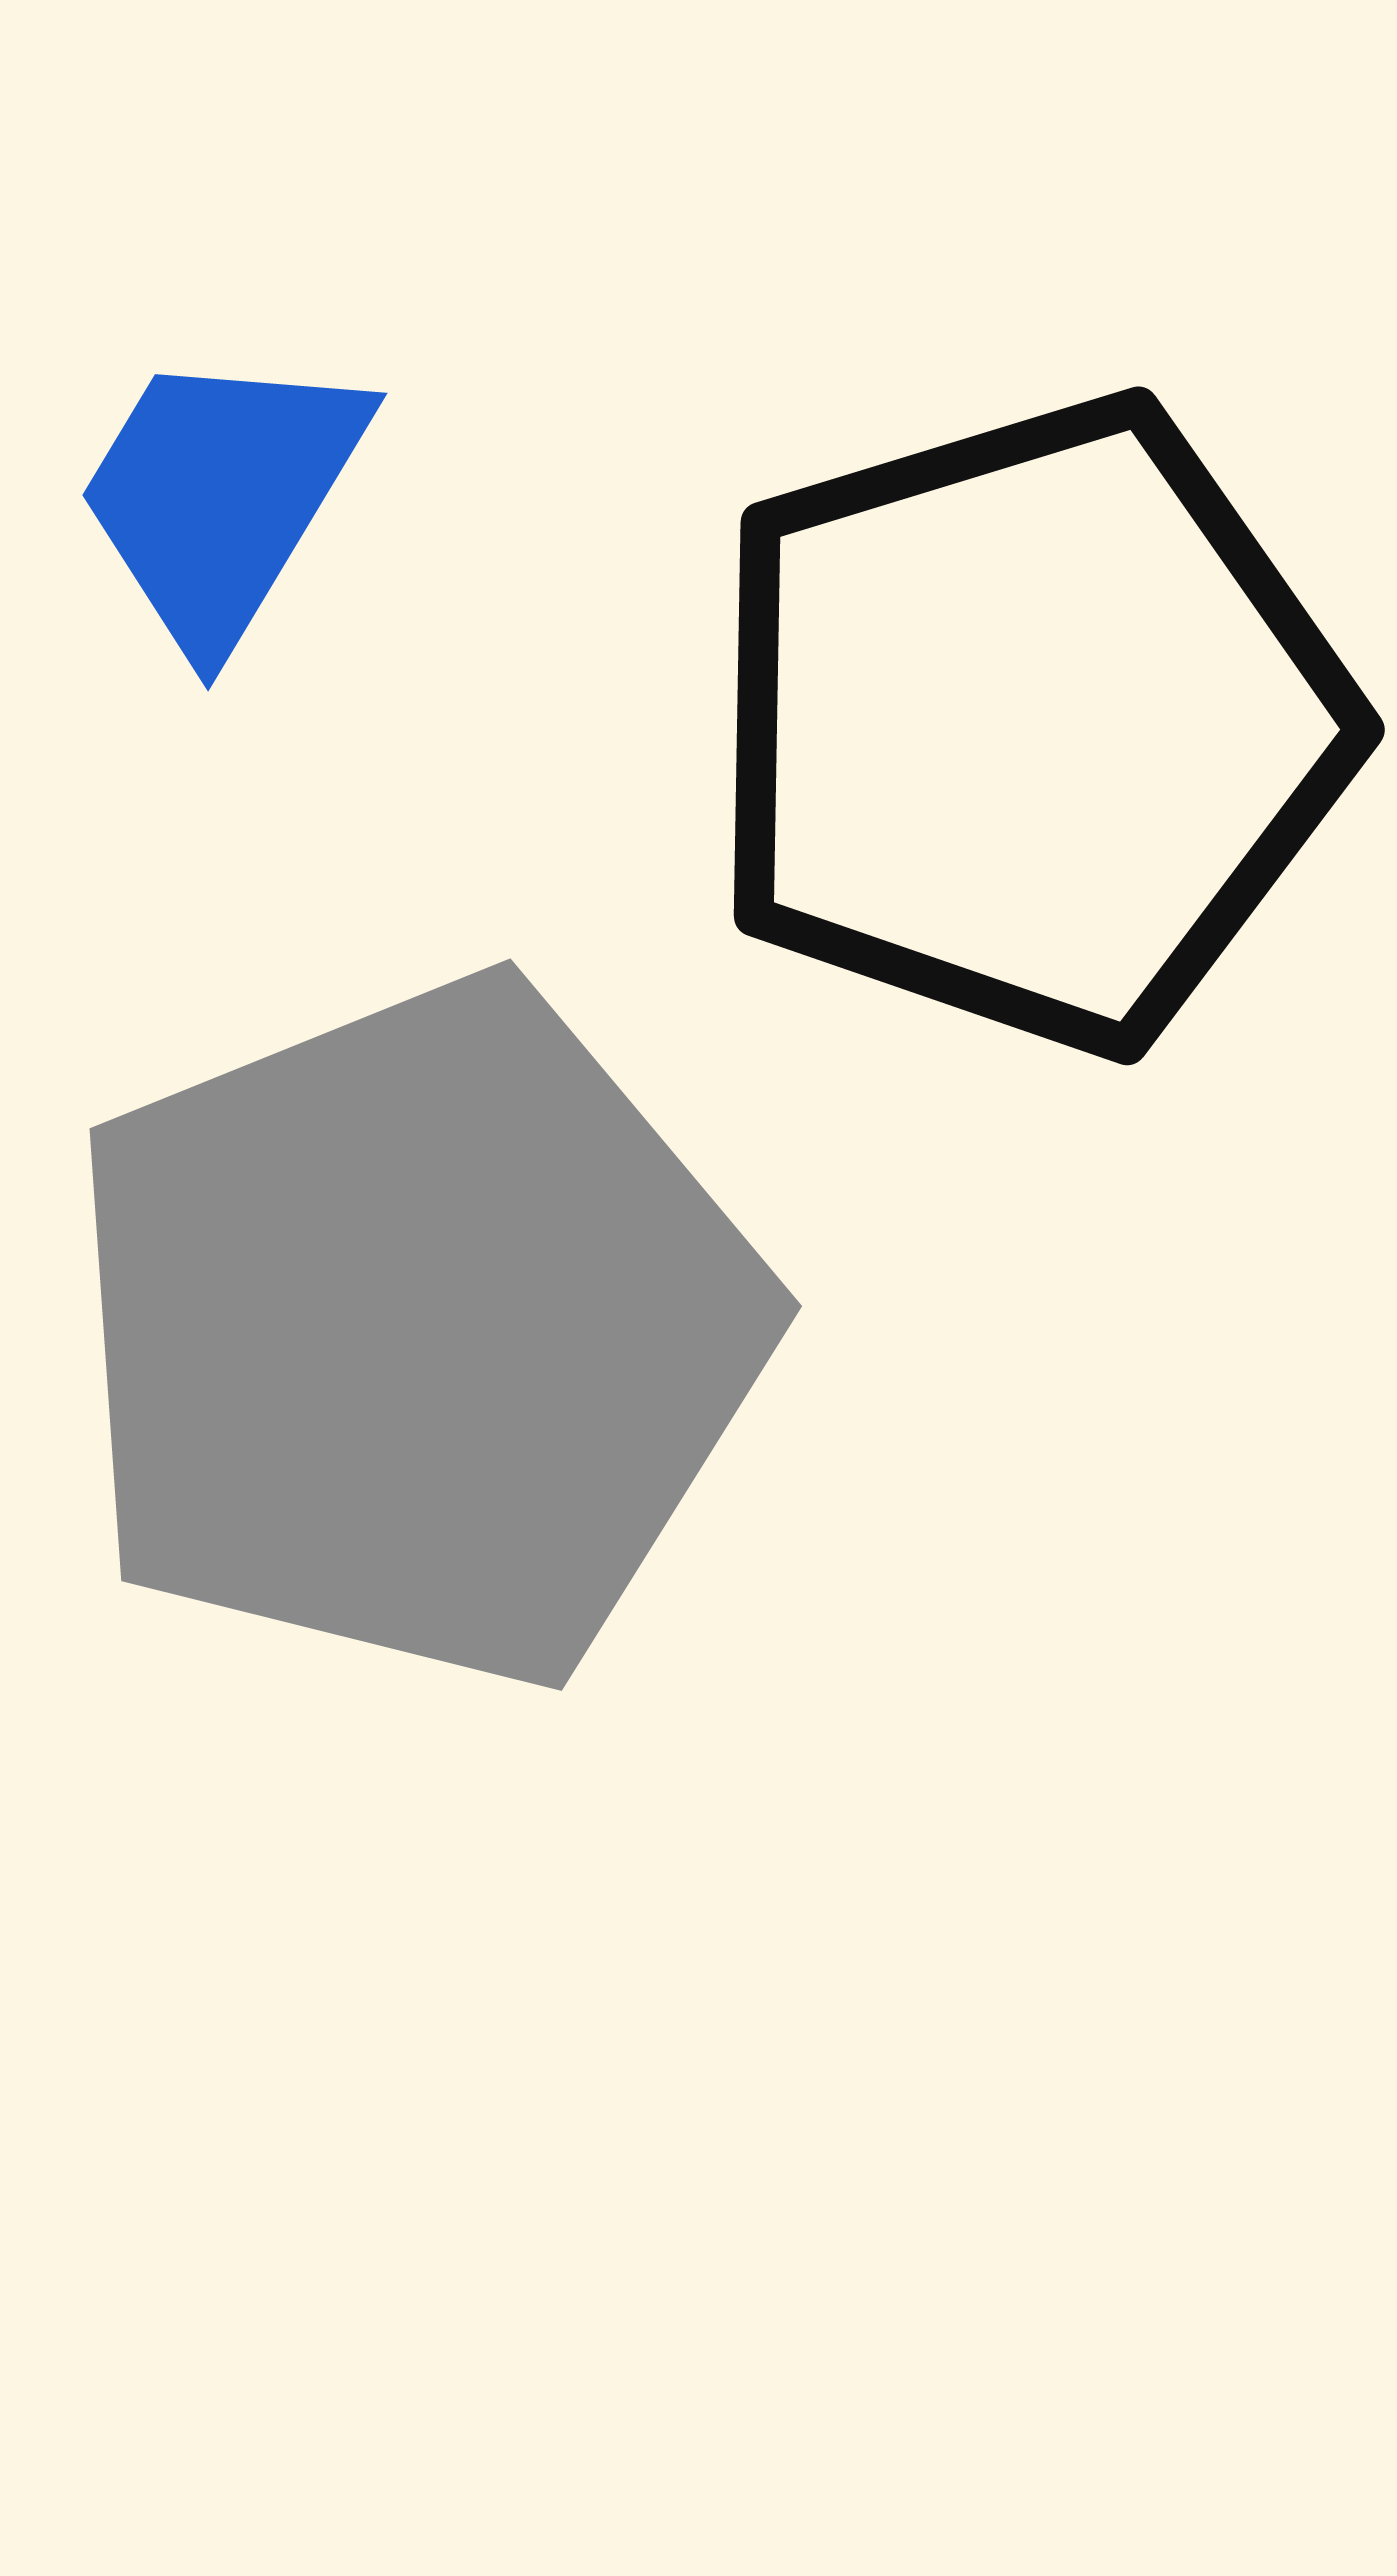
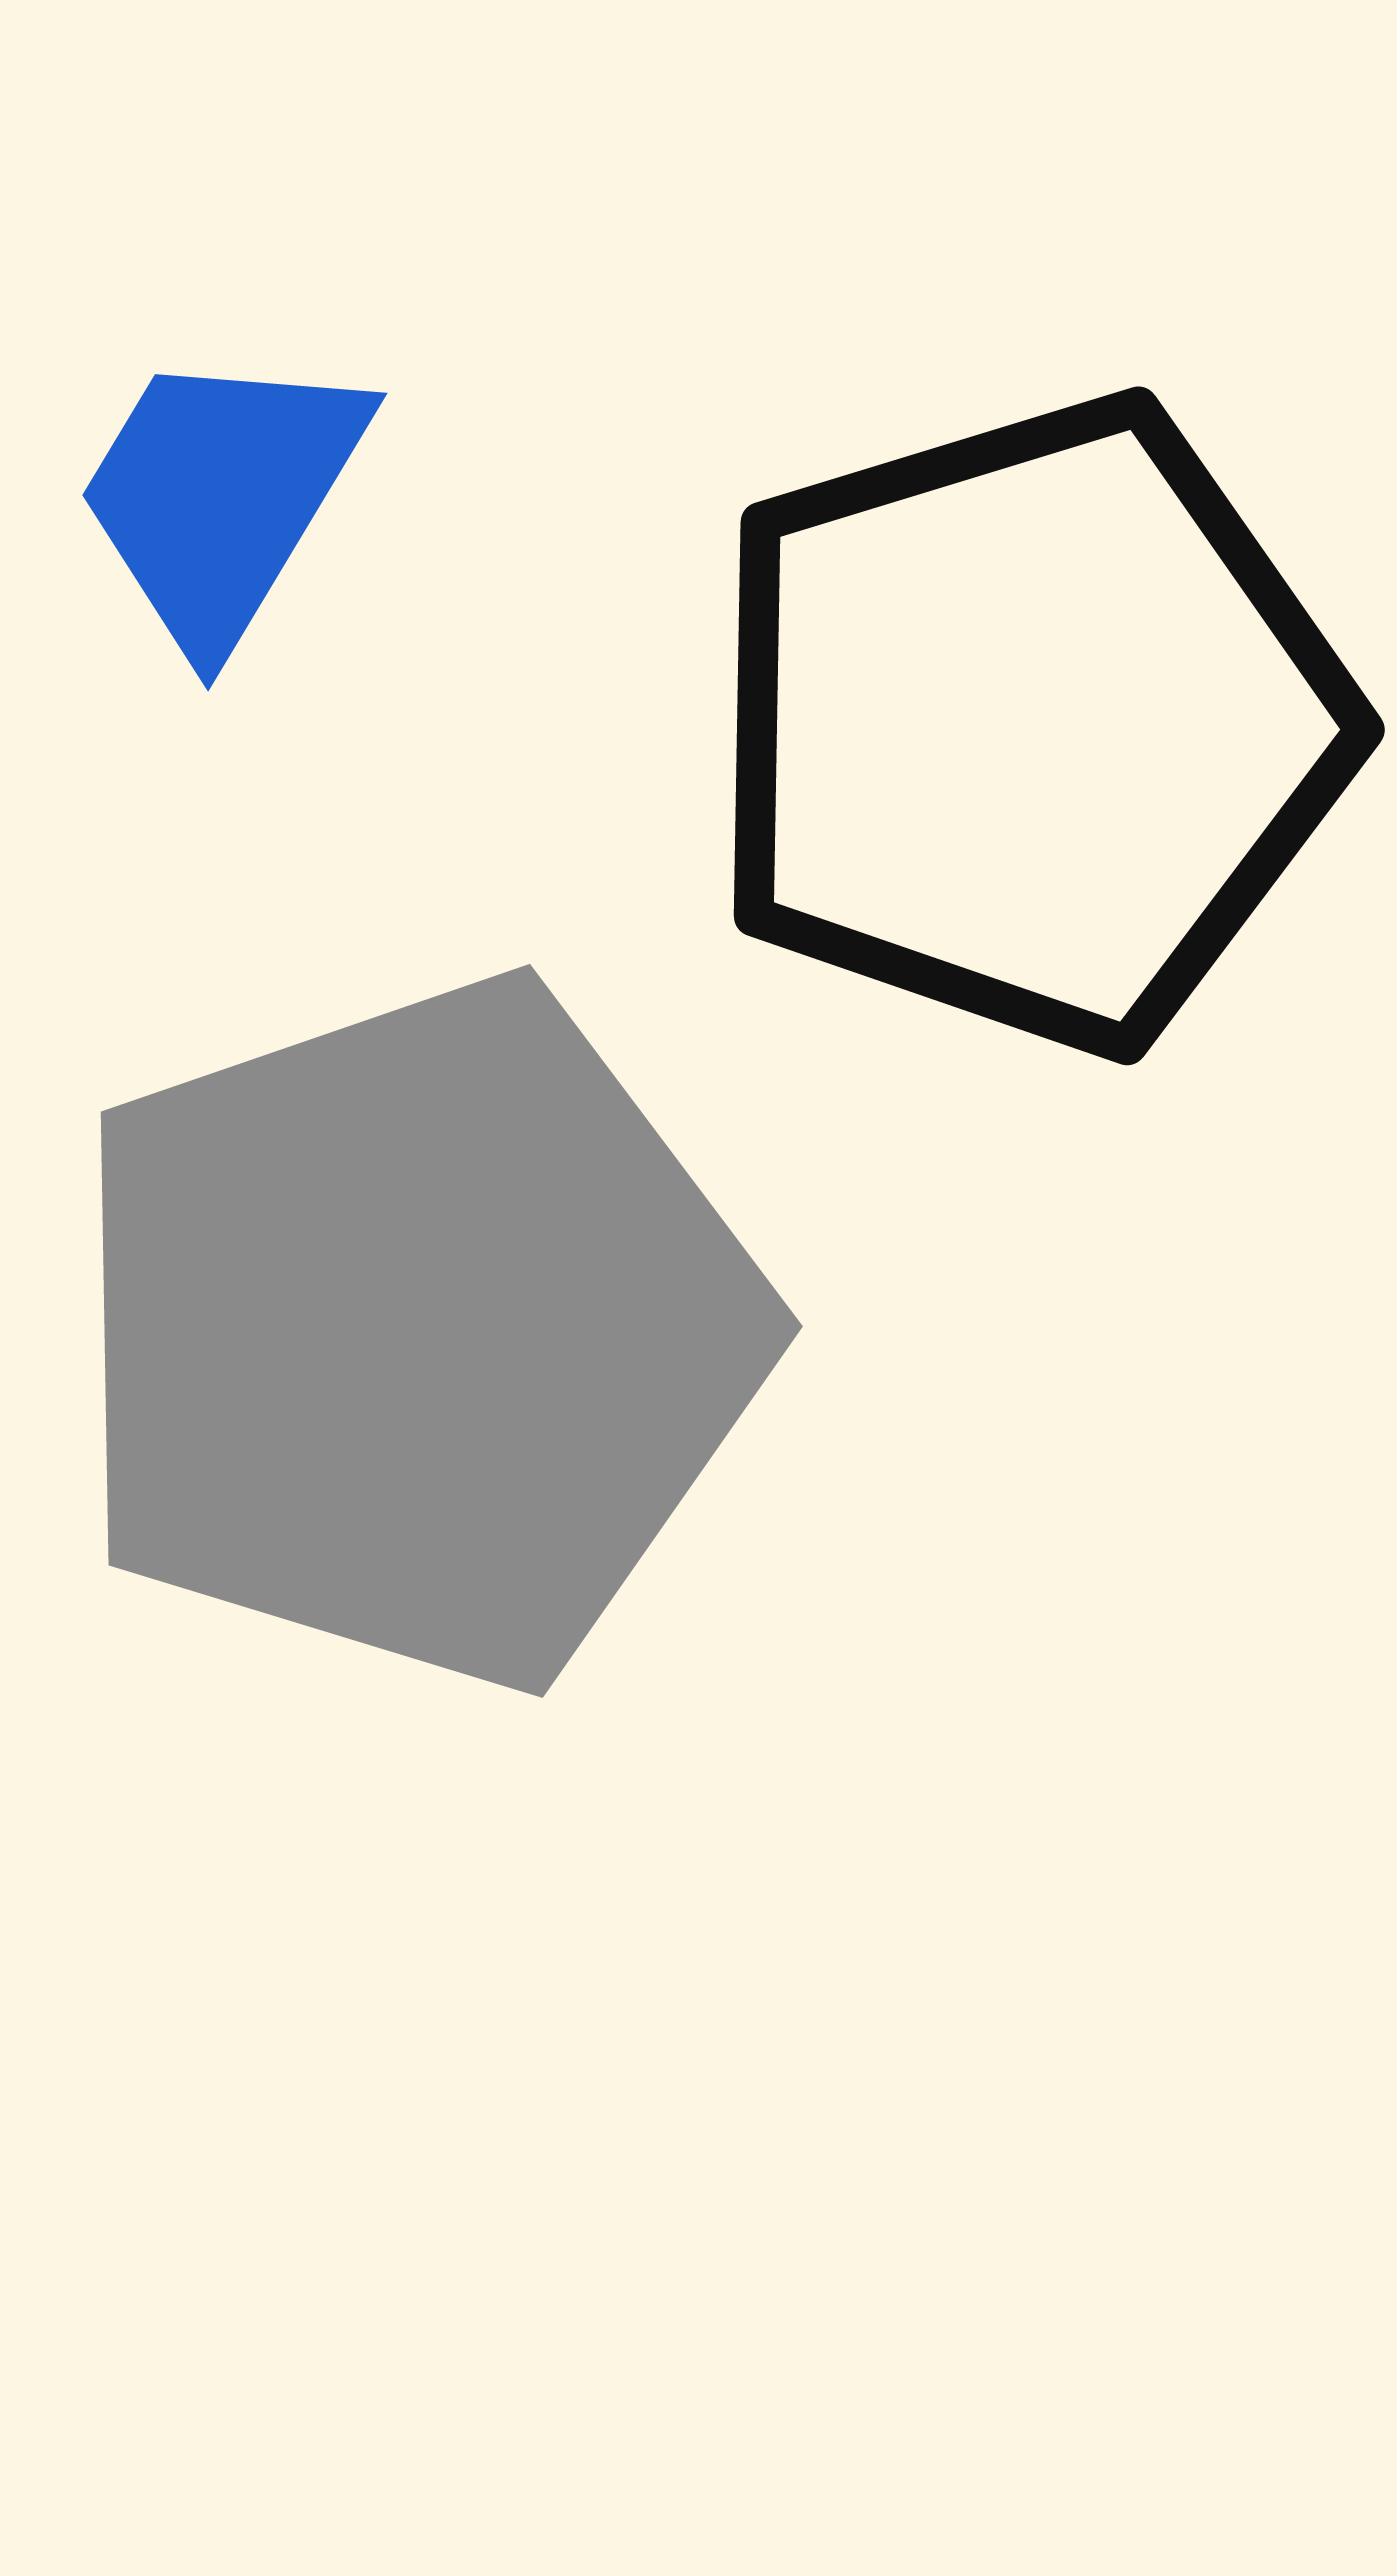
gray pentagon: rotated 3 degrees clockwise
